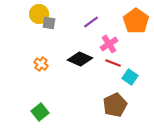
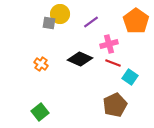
yellow circle: moved 21 px right
pink cross: rotated 18 degrees clockwise
